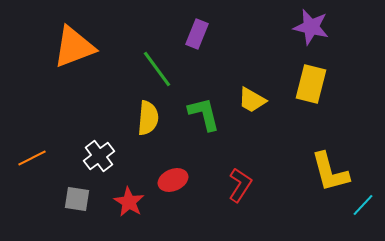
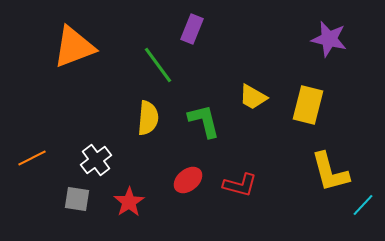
purple star: moved 18 px right, 12 px down
purple rectangle: moved 5 px left, 5 px up
green line: moved 1 px right, 4 px up
yellow rectangle: moved 3 px left, 21 px down
yellow trapezoid: moved 1 px right, 3 px up
green L-shape: moved 7 px down
white cross: moved 3 px left, 4 px down
red ellipse: moved 15 px right; rotated 16 degrees counterclockwise
red L-shape: rotated 72 degrees clockwise
red star: rotated 8 degrees clockwise
